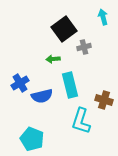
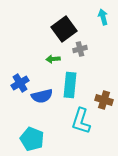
gray cross: moved 4 px left, 2 px down
cyan rectangle: rotated 20 degrees clockwise
